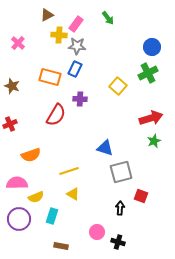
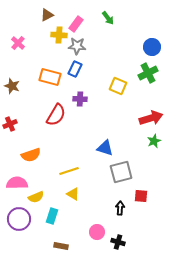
yellow square: rotated 18 degrees counterclockwise
red square: rotated 16 degrees counterclockwise
